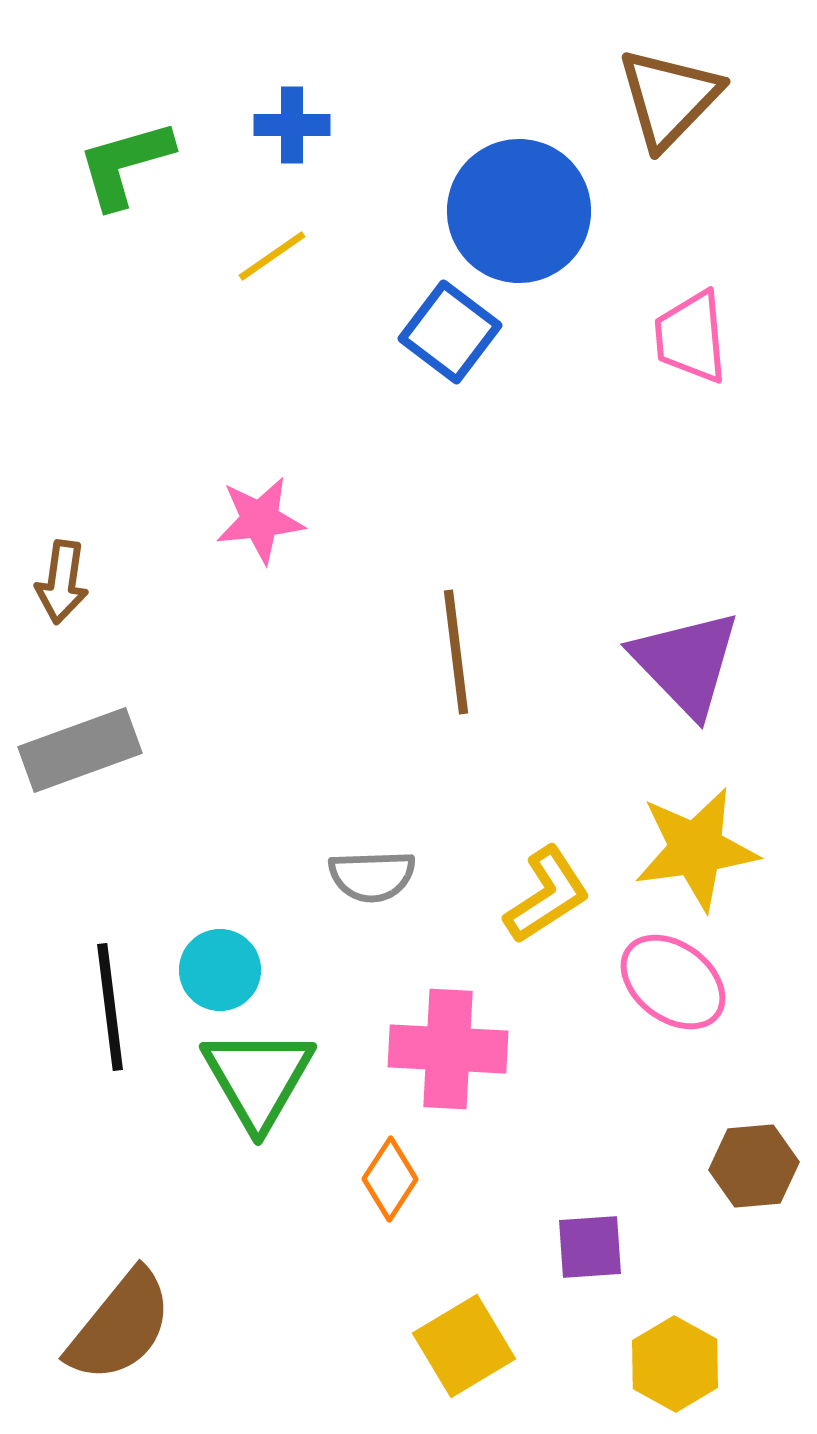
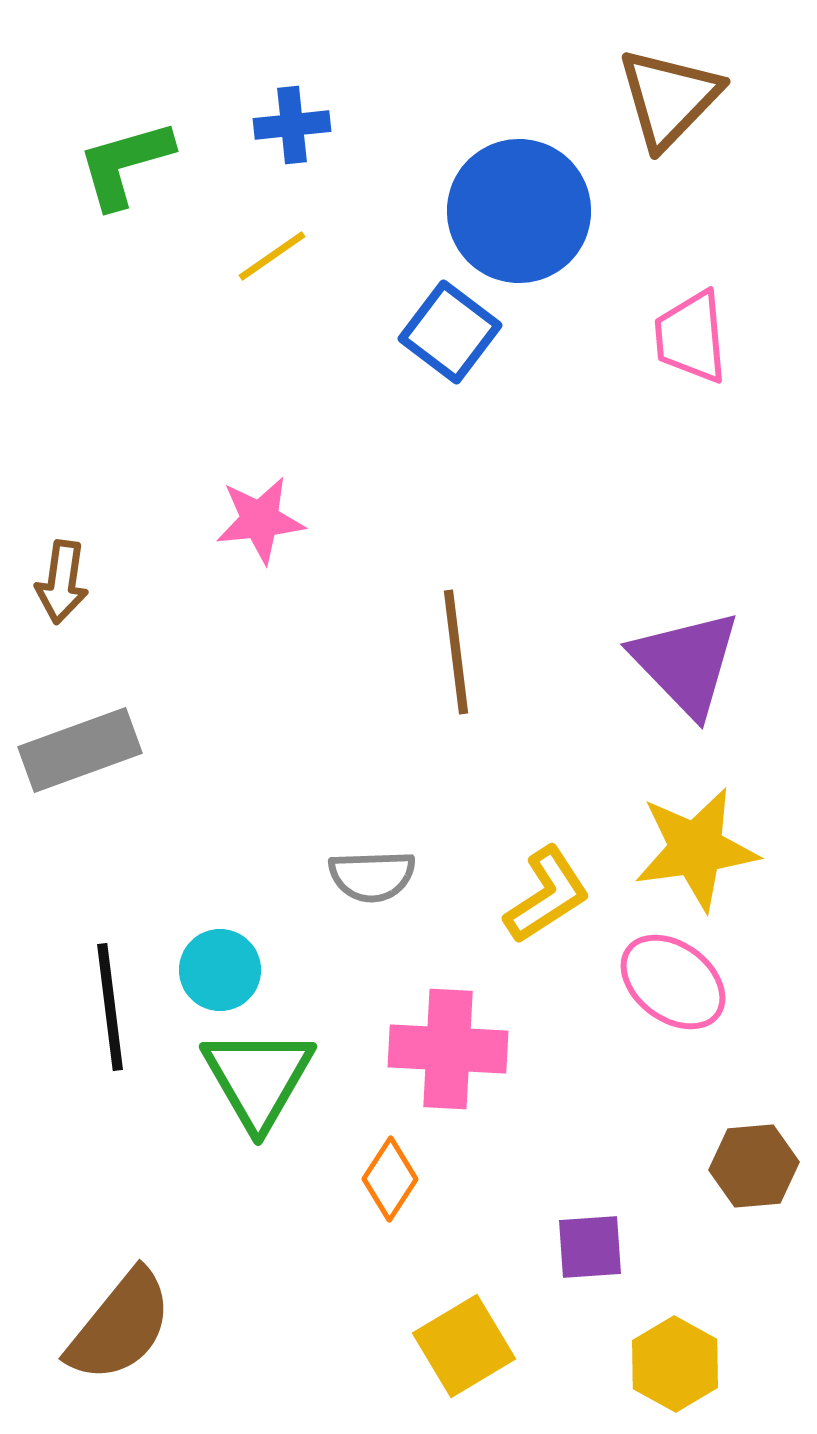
blue cross: rotated 6 degrees counterclockwise
